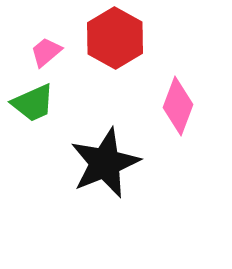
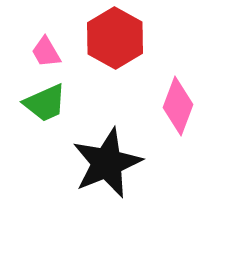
pink trapezoid: rotated 80 degrees counterclockwise
green trapezoid: moved 12 px right
black star: moved 2 px right
